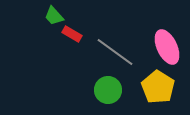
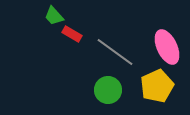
yellow pentagon: moved 1 px left, 1 px up; rotated 16 degrees clockwise
